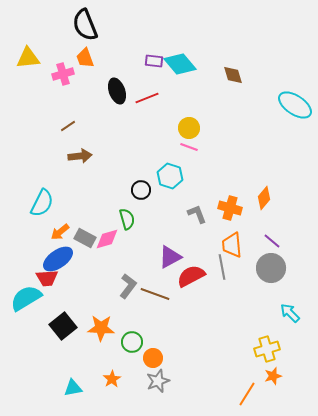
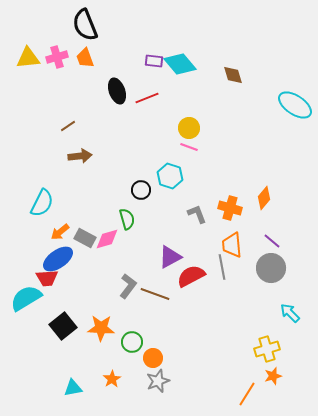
pink cross at (63, 74): moved 6 px left, 17 px up
